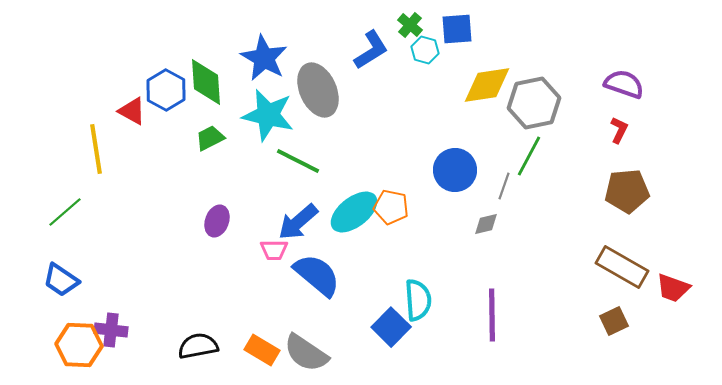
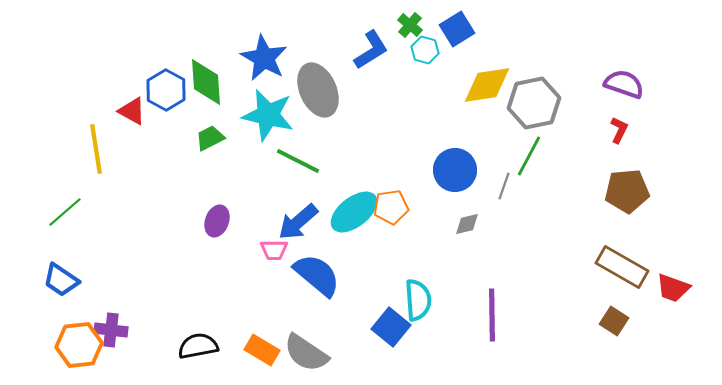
blue square at (457, 29): rotated 28 degrees counterclockwise
orange pentagon at (391, 207): rotated 20 degrees counterclockwise
gray diamond at (486, 224): moved 19 px left
brown square at (614, 321): rotated 32 degrees counterclockwise
blue square at (391, 327): rotated 6 degrees counterclockwise
orange hexagon at (79, 345): rotated 9 degrees counterclockwise
